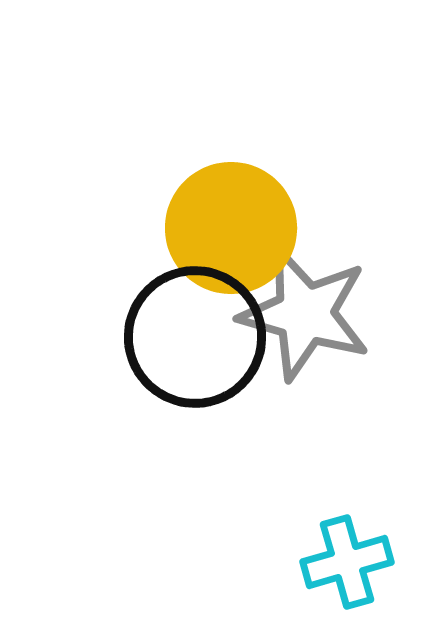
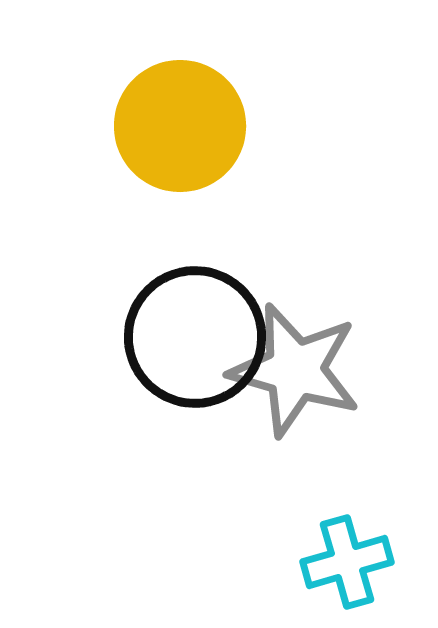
yellow circle: moved 51 px left, 102 px up
gray star: moved 10 px left, 56 px down
